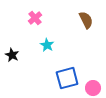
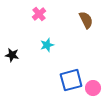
pink cross: moved 4 px right, 4 px up
cyan star: rotated 24 degrees clockwise
black star: rotated 16 degrees counterclockwise
blue square: moved 4 px right, 2 px down
